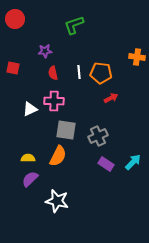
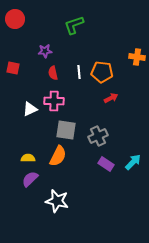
orange pentagon: moved 1 px right, 1 px up
